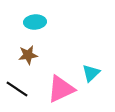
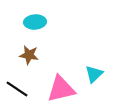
brown star: moved 1 px right; rotated 18 degrees clockwise
cyan triangle: moved 3 px right, 1 px down
pink triangle: rotated 12 degrees clockwise
